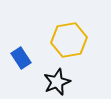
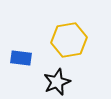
blue rectangle: rotated 50 degrees counterclockwise
